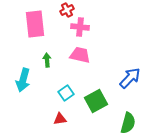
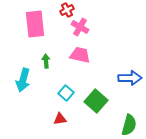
pink cross: rotated 24 degrees clockwise
green arrow: moved 1 px left, 1 px down
blue arrow: rotated 45 degrees clockwise
cyan square: rotated 14 degrees counterclockwise
green square: rotated 20 degrees counterclockwise
green semicircle: moved 1 px right, 2 px down
